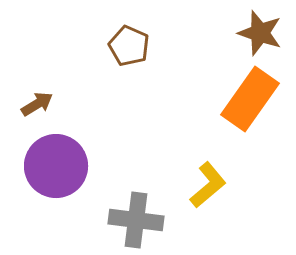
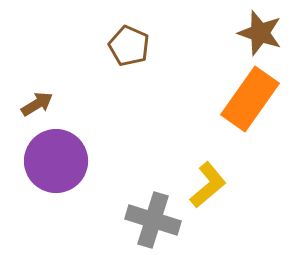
purple circle: moved 5 px up
gray cross: moved 17 px right; rotated 10 degrees clockwise
